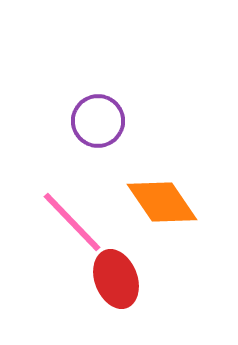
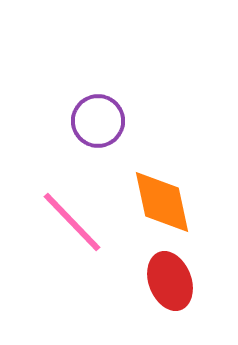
orange diamond: rotated 22 degrees clockwise
red ellipse: moved 54 px right, 2 px down
